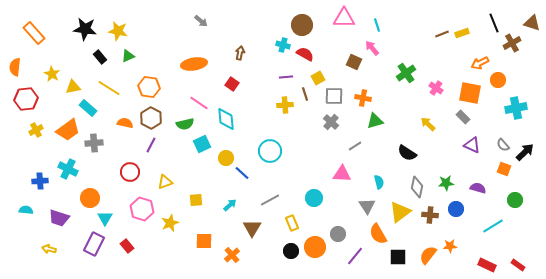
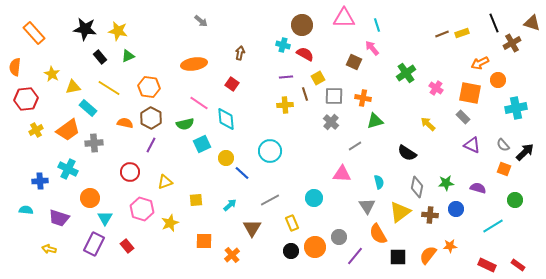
gray circle at (338, 234): moved 1 px right, 3 px down
